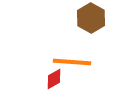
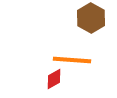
orange line: moved 2 px up
